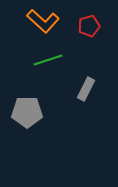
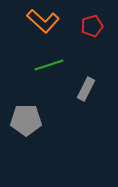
red pentagon: moved 3 px right
green line: moved 1 px right, 5 px down
gray pentagon: moved 1 px left, 8 px down
